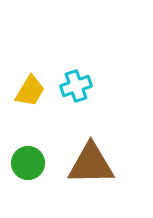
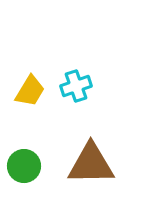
green circle: moved 4 px left, 3 px down
